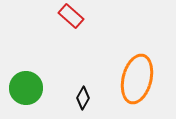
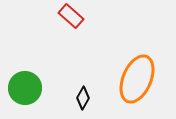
orange ellipse: rotated 9 degrees clockwise
green circle: moved 1 px left
